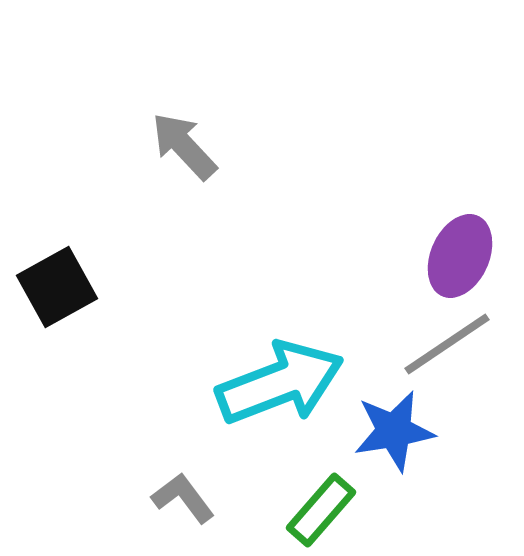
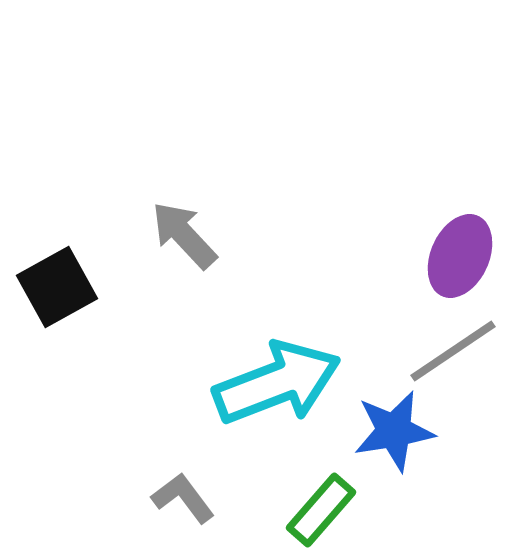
gray arrow: moved 89 px down
gray line: moved 6 px right, 7 px down
cyan arrow: moved 3 px left
